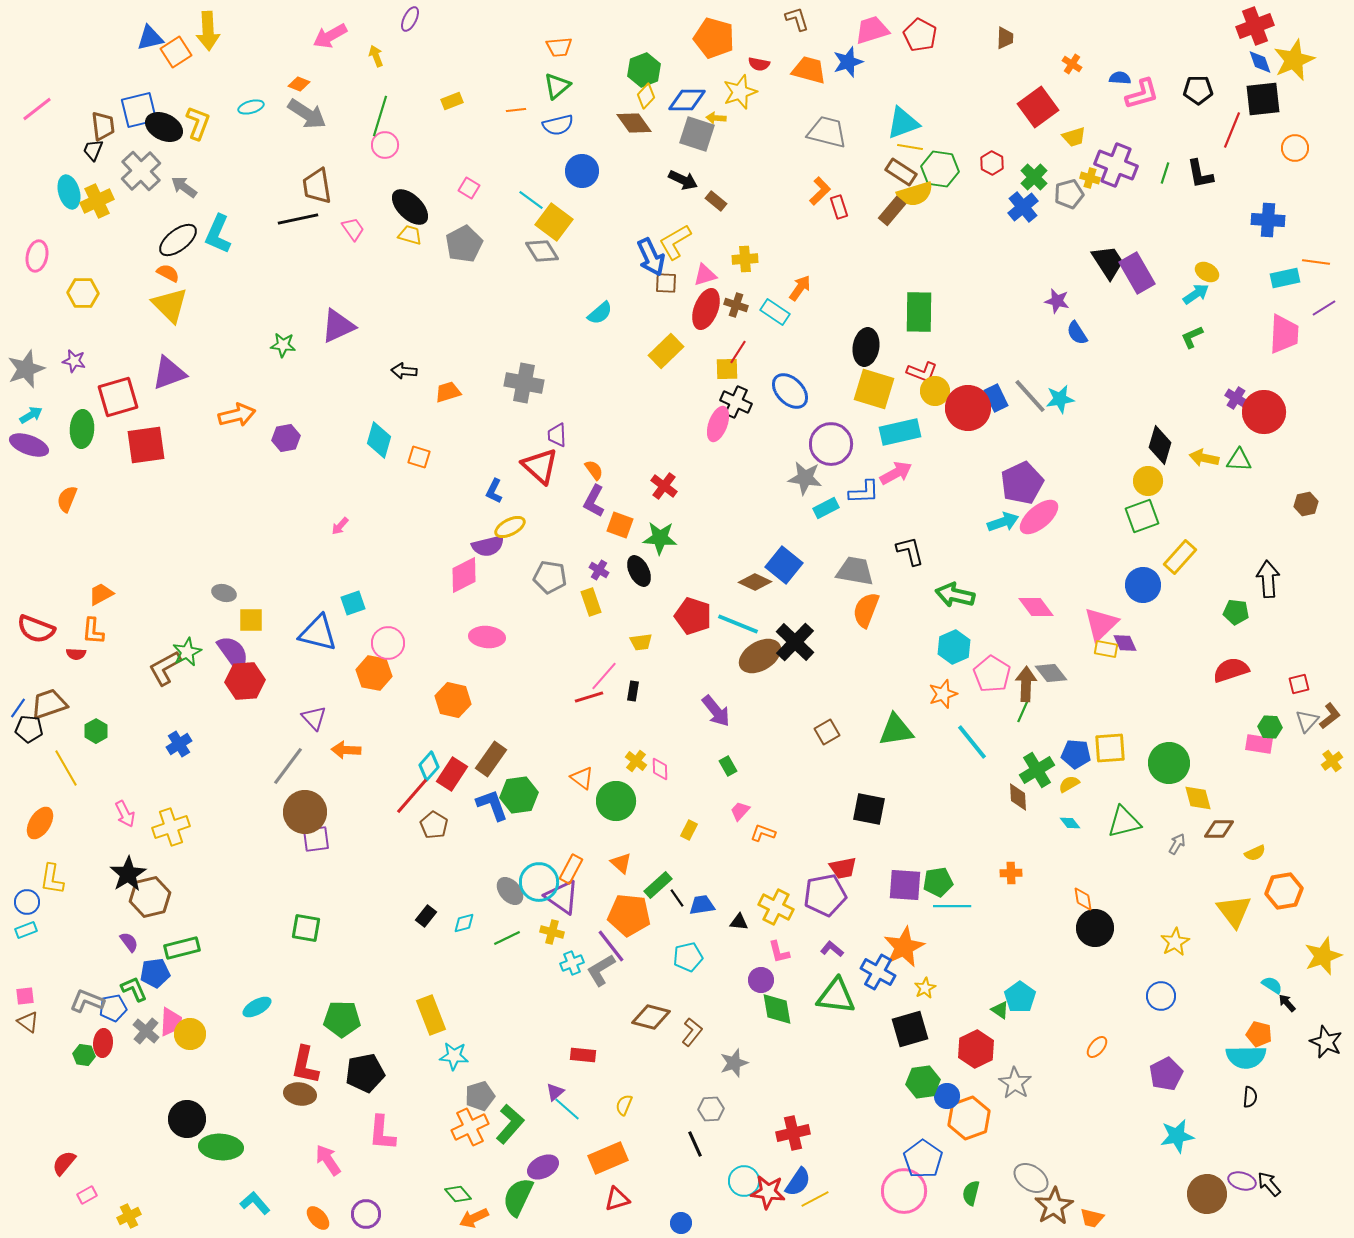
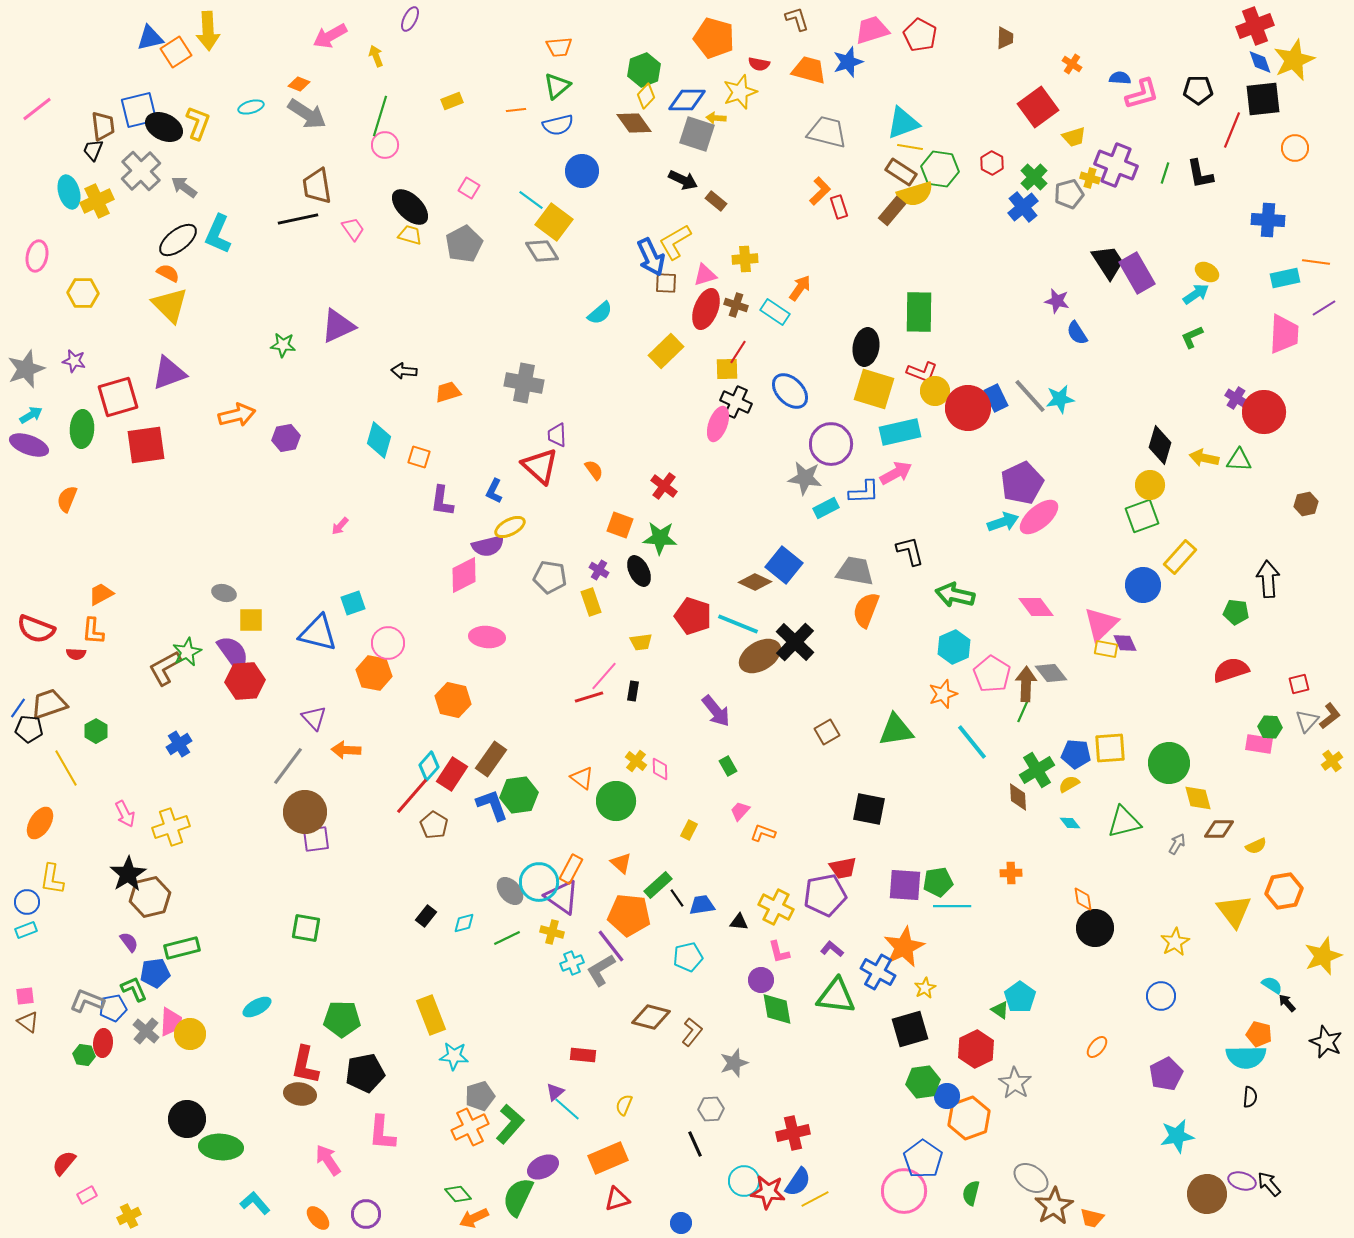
yellow circle at (1148, 481): moved 2 px right, 4 px down
purple L-shape at (594, 501): moved 152 px left; rotated 20 degrees counterclockwise
yellow semicircle at (1255, 853): moved 1 px right, 7 px up
